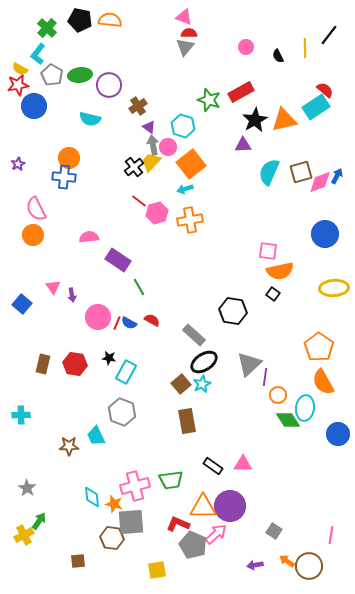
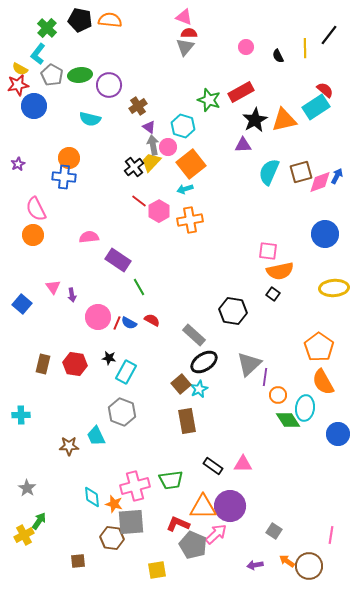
pink hexagon at (157, 213): moved 2 px right, 2 px up; rotated 15 degrees counterclockwise
cyan star at (202, 384): moved 3 px left, 5 px down
